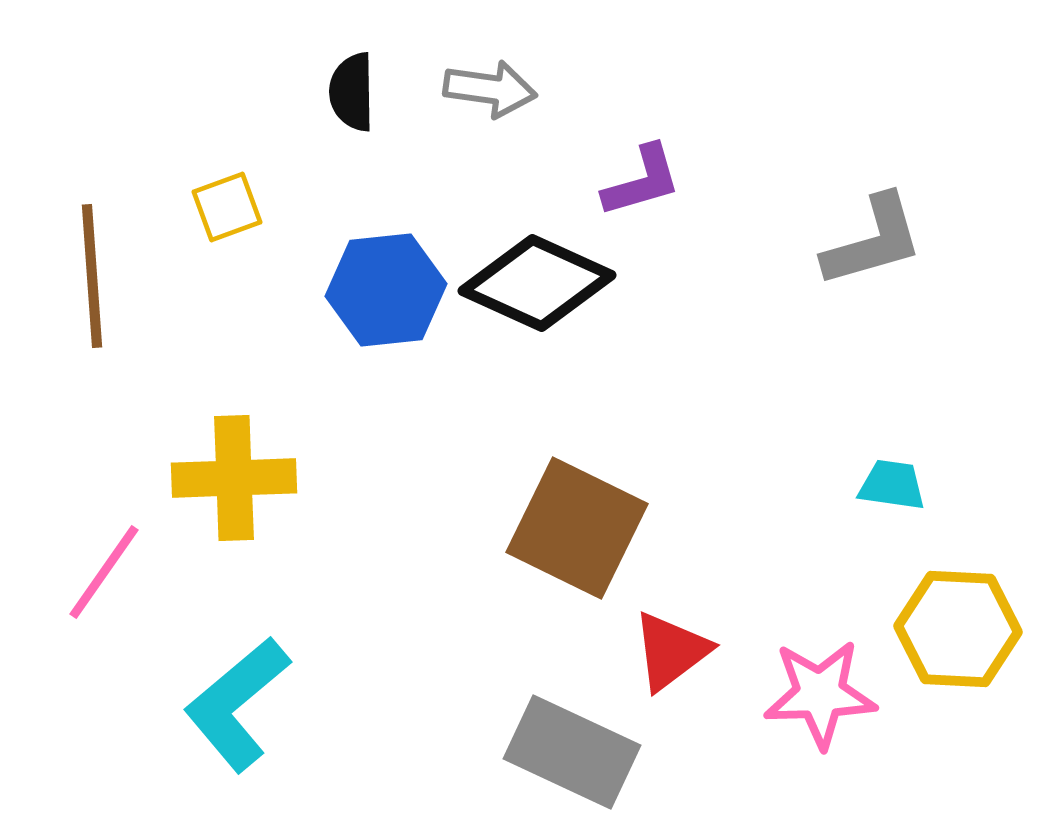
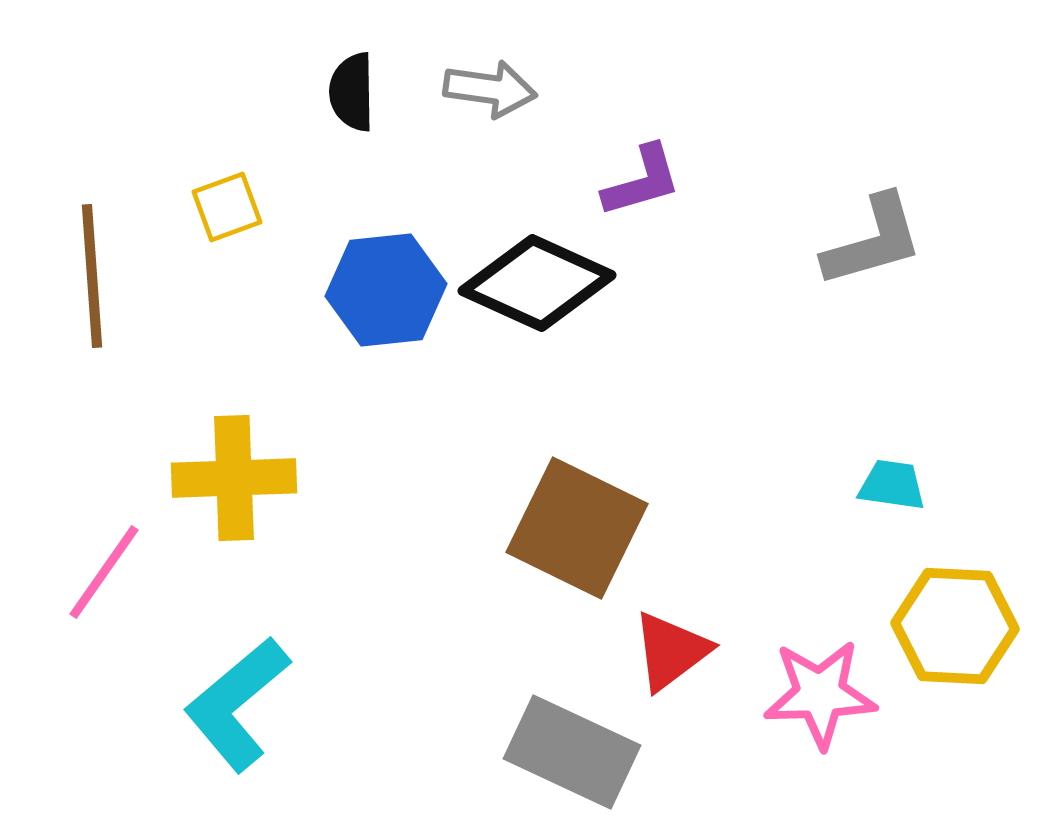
yellow hexagon: moved 3 px left, 3 px up
